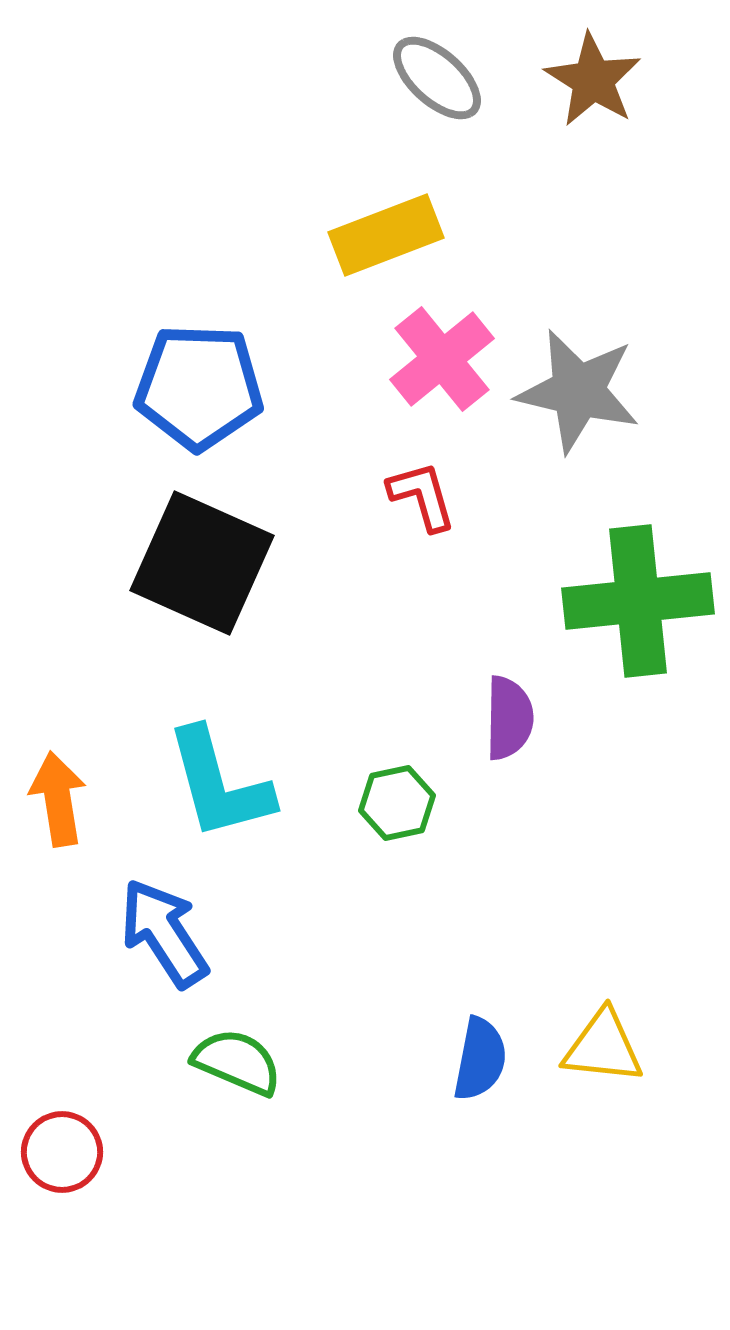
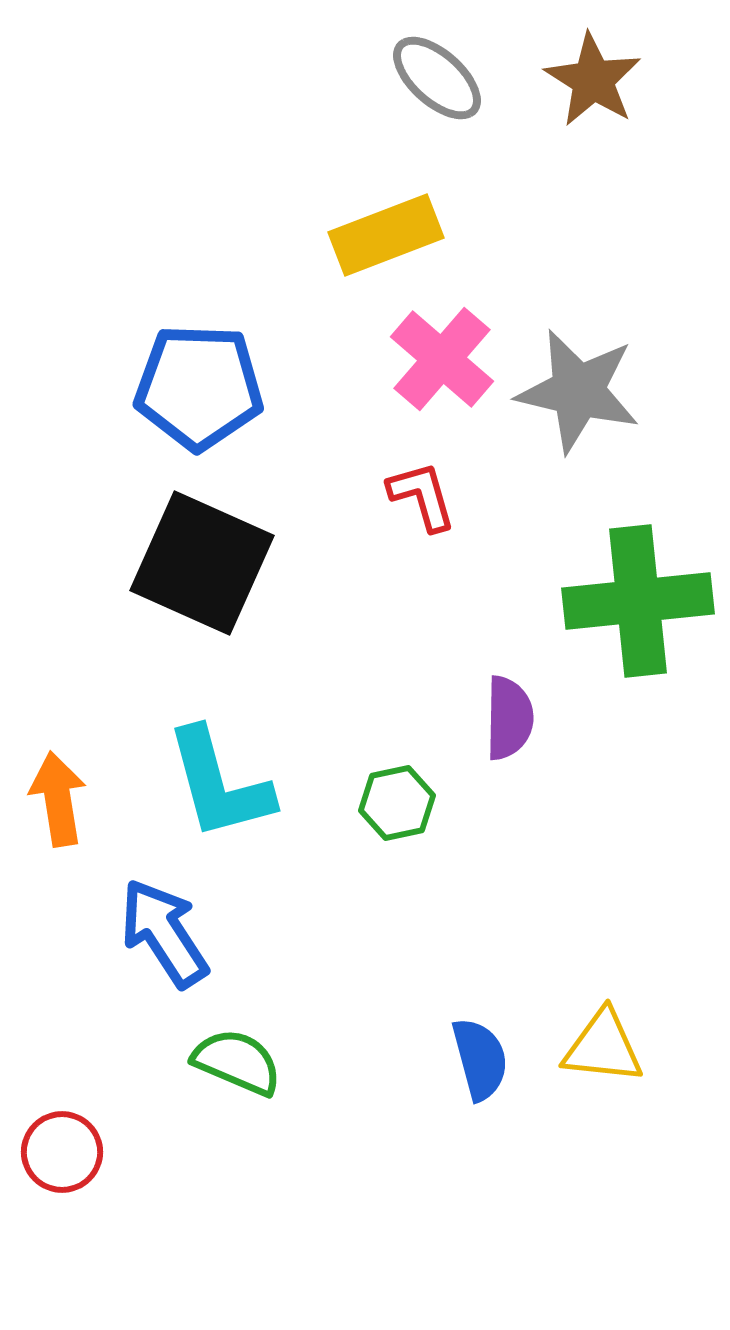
pink cross: rotated 10 degrees counterclockwise
blue semicircle: rotated 26 degrees counterclockwise
